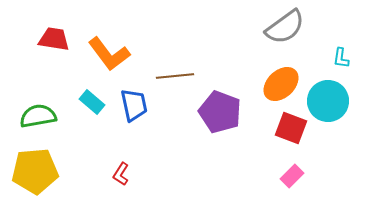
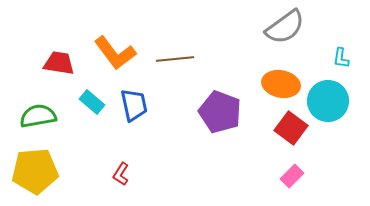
red trapezoid: moved 5 px right, 24 px down
orange L-shape: moved 6 px right, 1 px up
brown line: moved 17 px up
orange ellipse: rotated 54 degrees clockwise
red square: rotated 16 degrees clockwise
